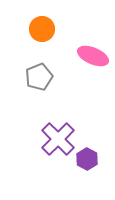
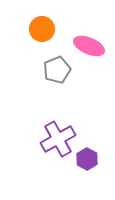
pink ellipse: moved 4 px left, 10 px up
gray pentagon: moved 18 px right, 7 px up
purple cross: rotated 16 degrees clockwise
